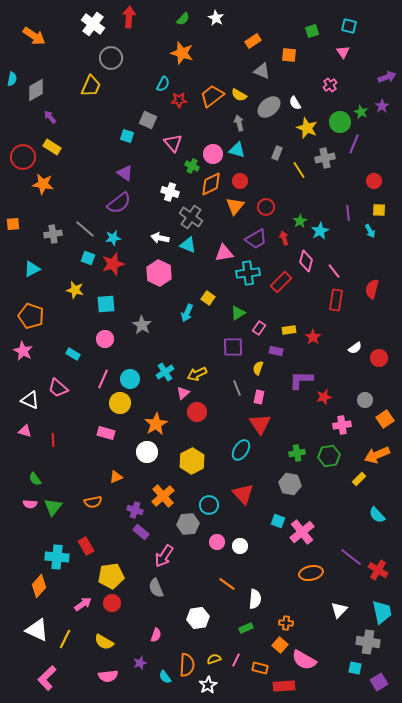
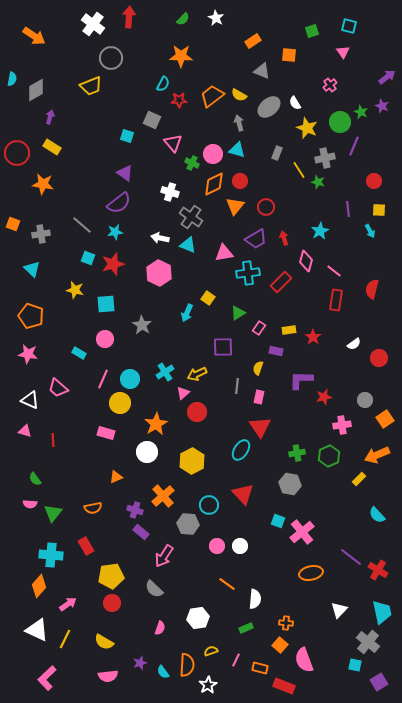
orange star at (182, 53): moved 1 px left, 3 px down; rotated 15 degrees counterclockwise
purple arrow at (387, 77): rotated 18 degrees counterclockwise
yellow trapezoid at (91, 86): rotated 45 degrees clockwise
purple star at (382, 106): rotated 16 degrees counterclockwise
purple arrow at (50, 117): rotated 56 degrees clockwise
gray square at (148, 120): moved 4 px right
purple line at (354, 144): moved 2 px down
red circle at (23, 157): moved 6 px left, 4 px up
green cross at (192, 166): moved 3 px up
orange diamond at (211, 184): moved 3 px right
purple line at (348, 213): moved 4 px up
green star at (300, 221): moved 18 px right, 39 px up; rotated 24 degrees counterclockwise
orange square at (13, 224): rotated 24 degrees clockwise
gray line at (85, 229): moved 3 px left, 4 px up
gray cross at (53, 234): moved 12 px left
cyan star at (113, 238): moved 2 px right, 6 px up
cyan triangle at (32, 269): rotated 48 degrees counterclockwise
pink line at (334, 271): rotated 14 degrees counterclockwise
purple square at (233, 347): moved 10 px left
white semicircle at (355, 348): moved 1 px left, 4 px up
pink star at (23, 351): moved 5 px right, 3 px down; rotated 18 degrees counterclockwise
cyan rectangle at (73, 354): moved 6 px right, 1 px up
gray line at (237, 388): moved 2 px up; rotated 28 degrees clockwise
red triangle at (260, 424): moved 3 px down
green hexagon at (329, 456): rotated 15 degrees counterclockwise
orange semicircle at (93, 502): moved 6 px down
green triangle at (53, 507): moved 6 px down
gray hexagon at (188, 524): rotated 10 degrees clockwise
pink circle at (217, 542): moved 4 px down
cyan cross at (57, 557): moved 6 px left, 2 px up
gray semicircle at (156, 588): moved 2 px left, 1 px down; rotated 24 degrees counterclockwise
pink arrow at (83, 604): moved 15 px left
pink semicircle at (156, 635): moved 4 px right, 7 px up
gray cross at (368, 642): rotated 30 degrees clockwise
yellow semicircle at (214, 659): moved 3 px left, 8 px up
pink semicircle at (304, 660): rotated 40 degrees clockwise
cyan square at (355, 668): moved 3 px up
cyan semicircle at (165, 677): moved 2 px left, 5 px up
red rectangle at (284, 686): rotated 25 degrees clockwise
